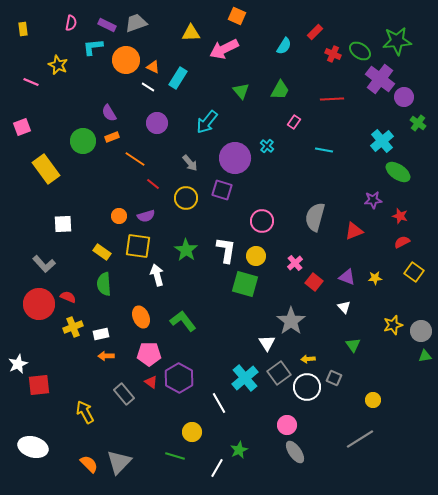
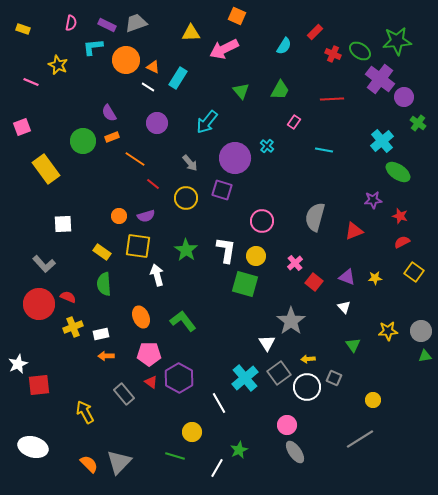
yellow rectangle at (23, 29): rotated 64 degrees counterclockwise
yellow star at (393, 325): moved 5 px left, 6 px down; rotated 12 degrees clockwise
